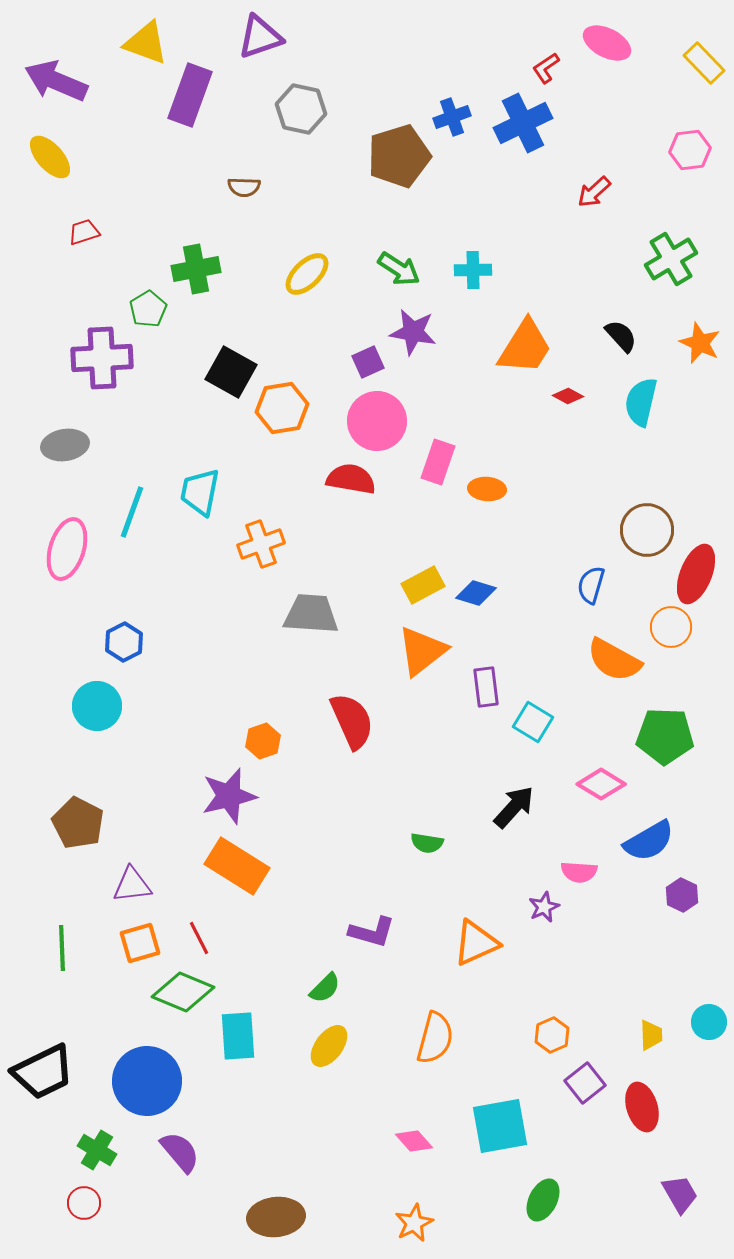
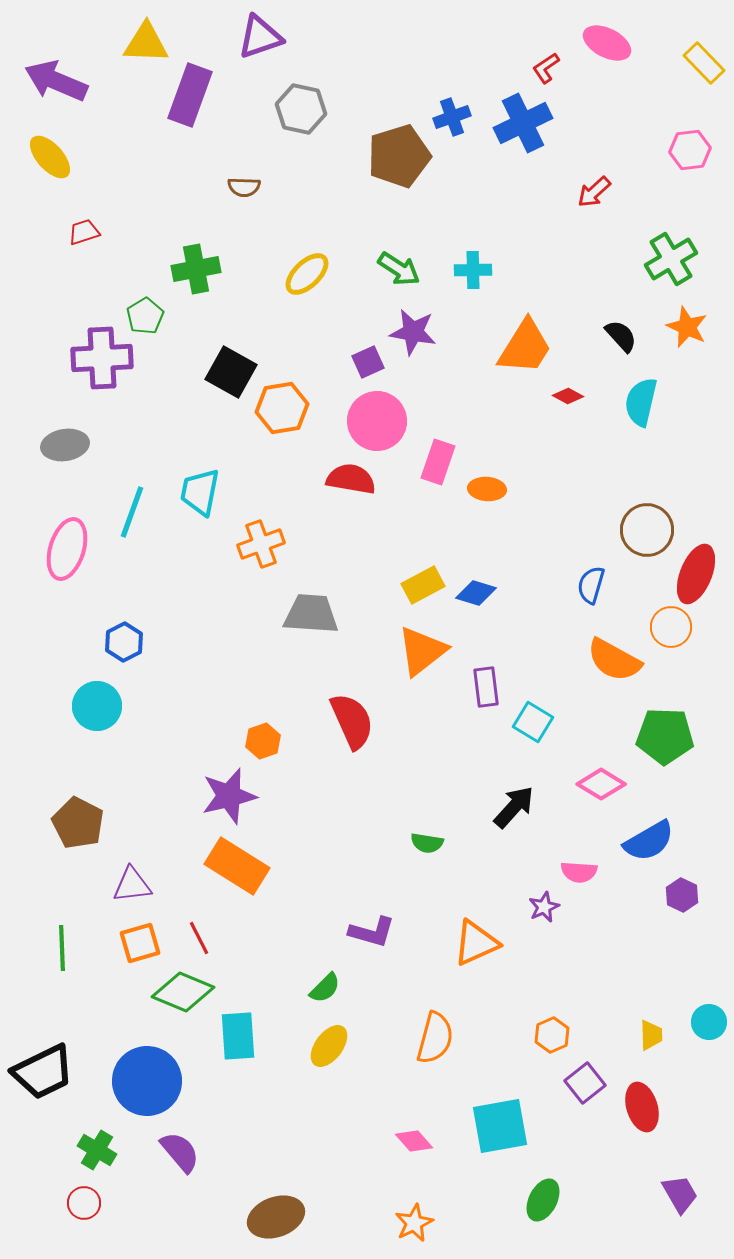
yellow triangle at (146, 43): rotated 18 degrees counterclockwise
green pentagon at (148, 309): moved 3 px left, 7 px down
orange star at (700, 343): moved 13 px left, 16 px up
brown ellipse at (276, 1217): rotated 14 degrees counterclockwise
